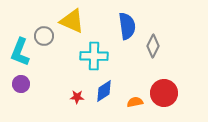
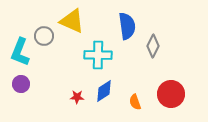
cyan cross: moved 4 px right, 1 px up
red circle: moved 7 px right, 1 px down
orange semicircle: rotated 98 degrees counterclockwise
